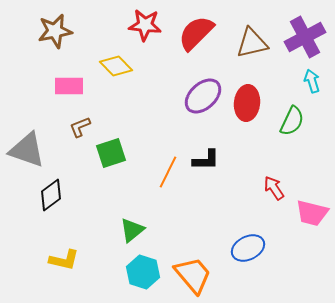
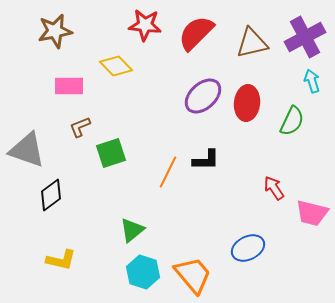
yellow L-shape: moved 3 px left
